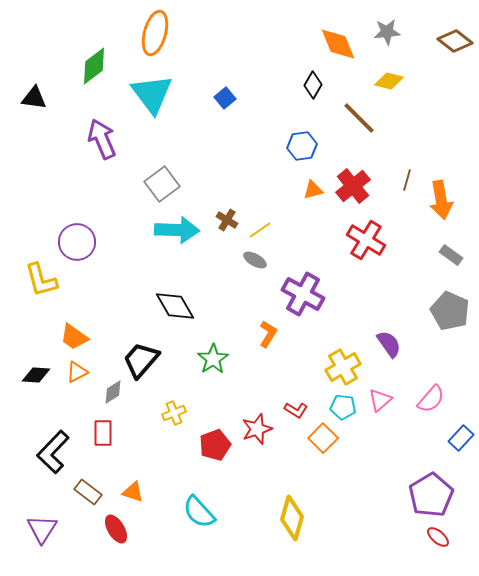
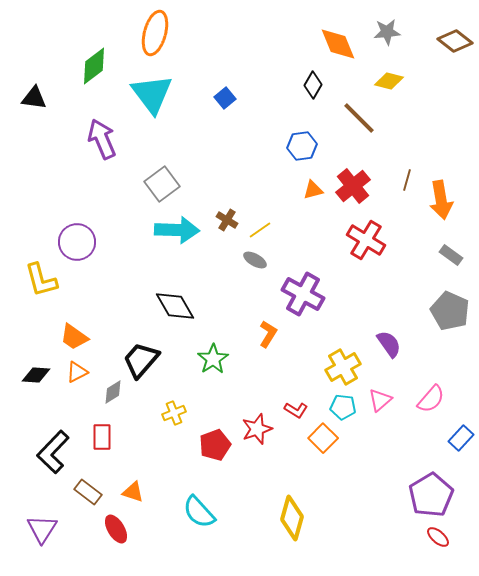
red rectangle at (103, 433): moved 1 px left, 4 px down
